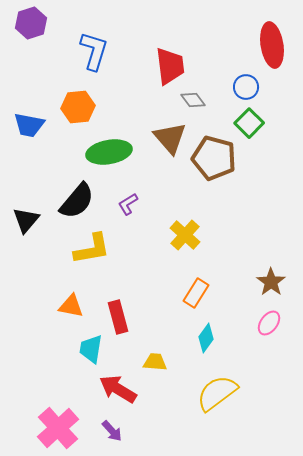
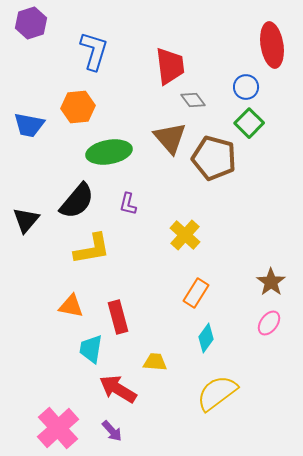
purple L-shape: rotated 45 degrees counterclockwise
